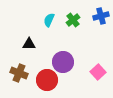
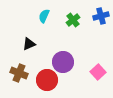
cyan semicircle: moved 5 px left, 4 px up
black triangle: rotated 24 degrees counterclockwise
